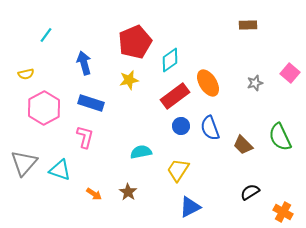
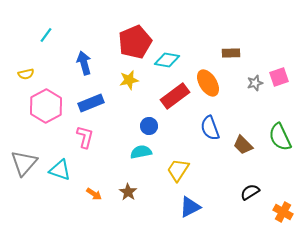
brown rectangle: moved 17 px left, 28 px down
cyan diamond: moved 3 px left; rotated 45 degrees clockwise
pink square: moved 11 px left, 4 px down; rotated 30 degrees clockwise
blue rectangle: rotated 40 degrees counterclockwise
pink hexagon: moved 2 px right, 2 px up
blue circle: moved 32 px left
